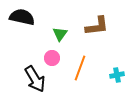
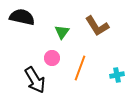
brown L-shape: rotated 65 degrees clockwise
green triangle: moved 2 px right, 2 px up
black arrow: moved 1 px down
